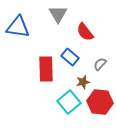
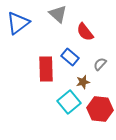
gray triangle: rotated 18 degrees counterclockwise
blue triangle: moved 4 px up; rotated 45 degrees counterclockwise
red hexagon: moved 7 px down
